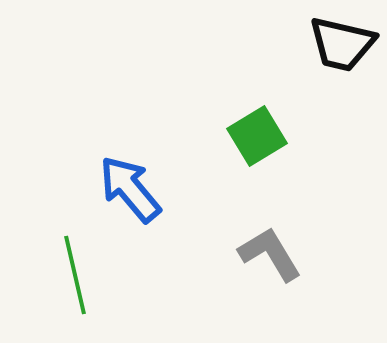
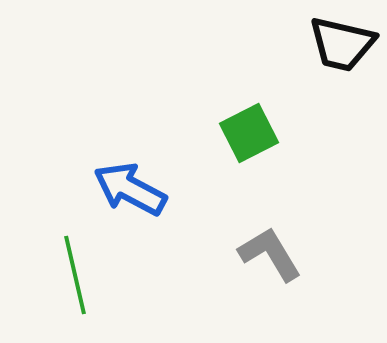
green square: moved 8 px left, 3 px up; rotated 4 degrees clockwise
blue arrow: rotated 22 degrees counterclockwise
